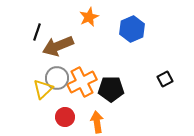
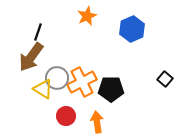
orange star: moved 2 px left, 1 px up
black line: moved 1 px right
brown arrow: moved 27 px left, 11 px down; rotated 32 degrees counterclockwise
black square: rotated 21 degrees counterclockwise
yellow triangle: rotated 45 degrees counterclockwise
red circle: moved 1 px right, 1 px up
